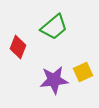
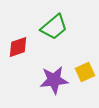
red diamond: rotated 50 degrees clockwise
yellow square: moved 2 px right
